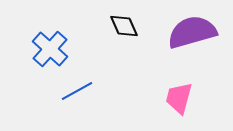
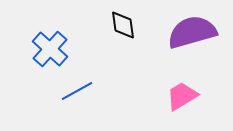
black diamond: moved 1 px left, 1 px up; rotated 16 degrees clockwise
pink trapezoid: moved 3 px right, 2 px up; rotated 44 degrees clockwise
